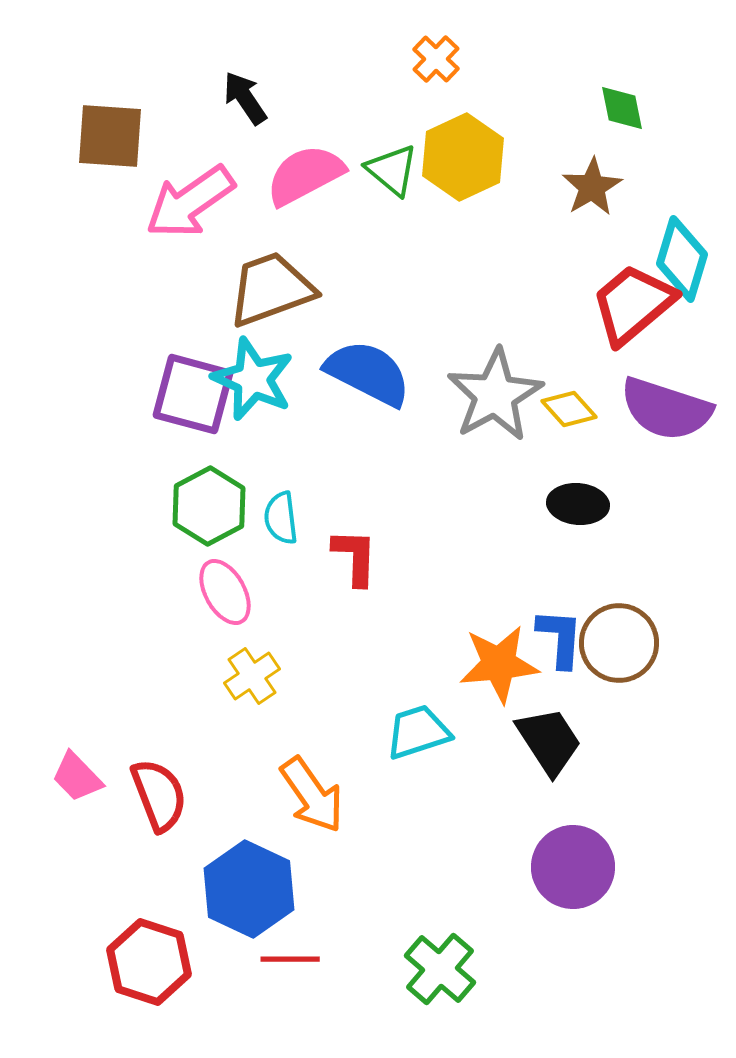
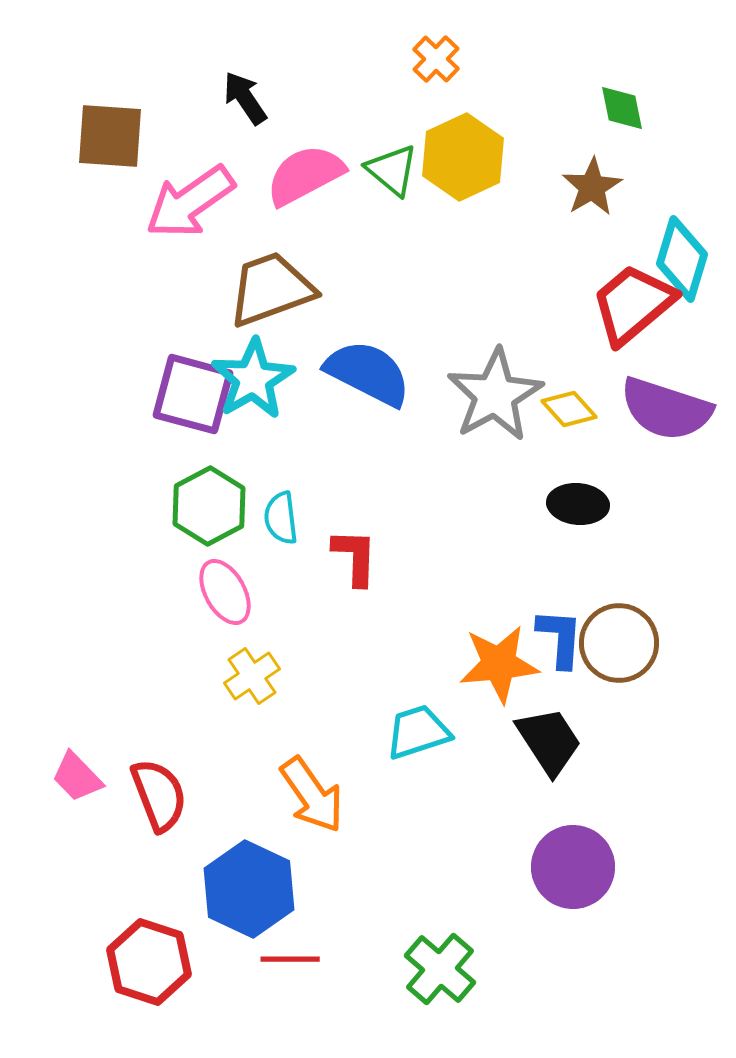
cyan star: rotated 18 degrees clockwise
